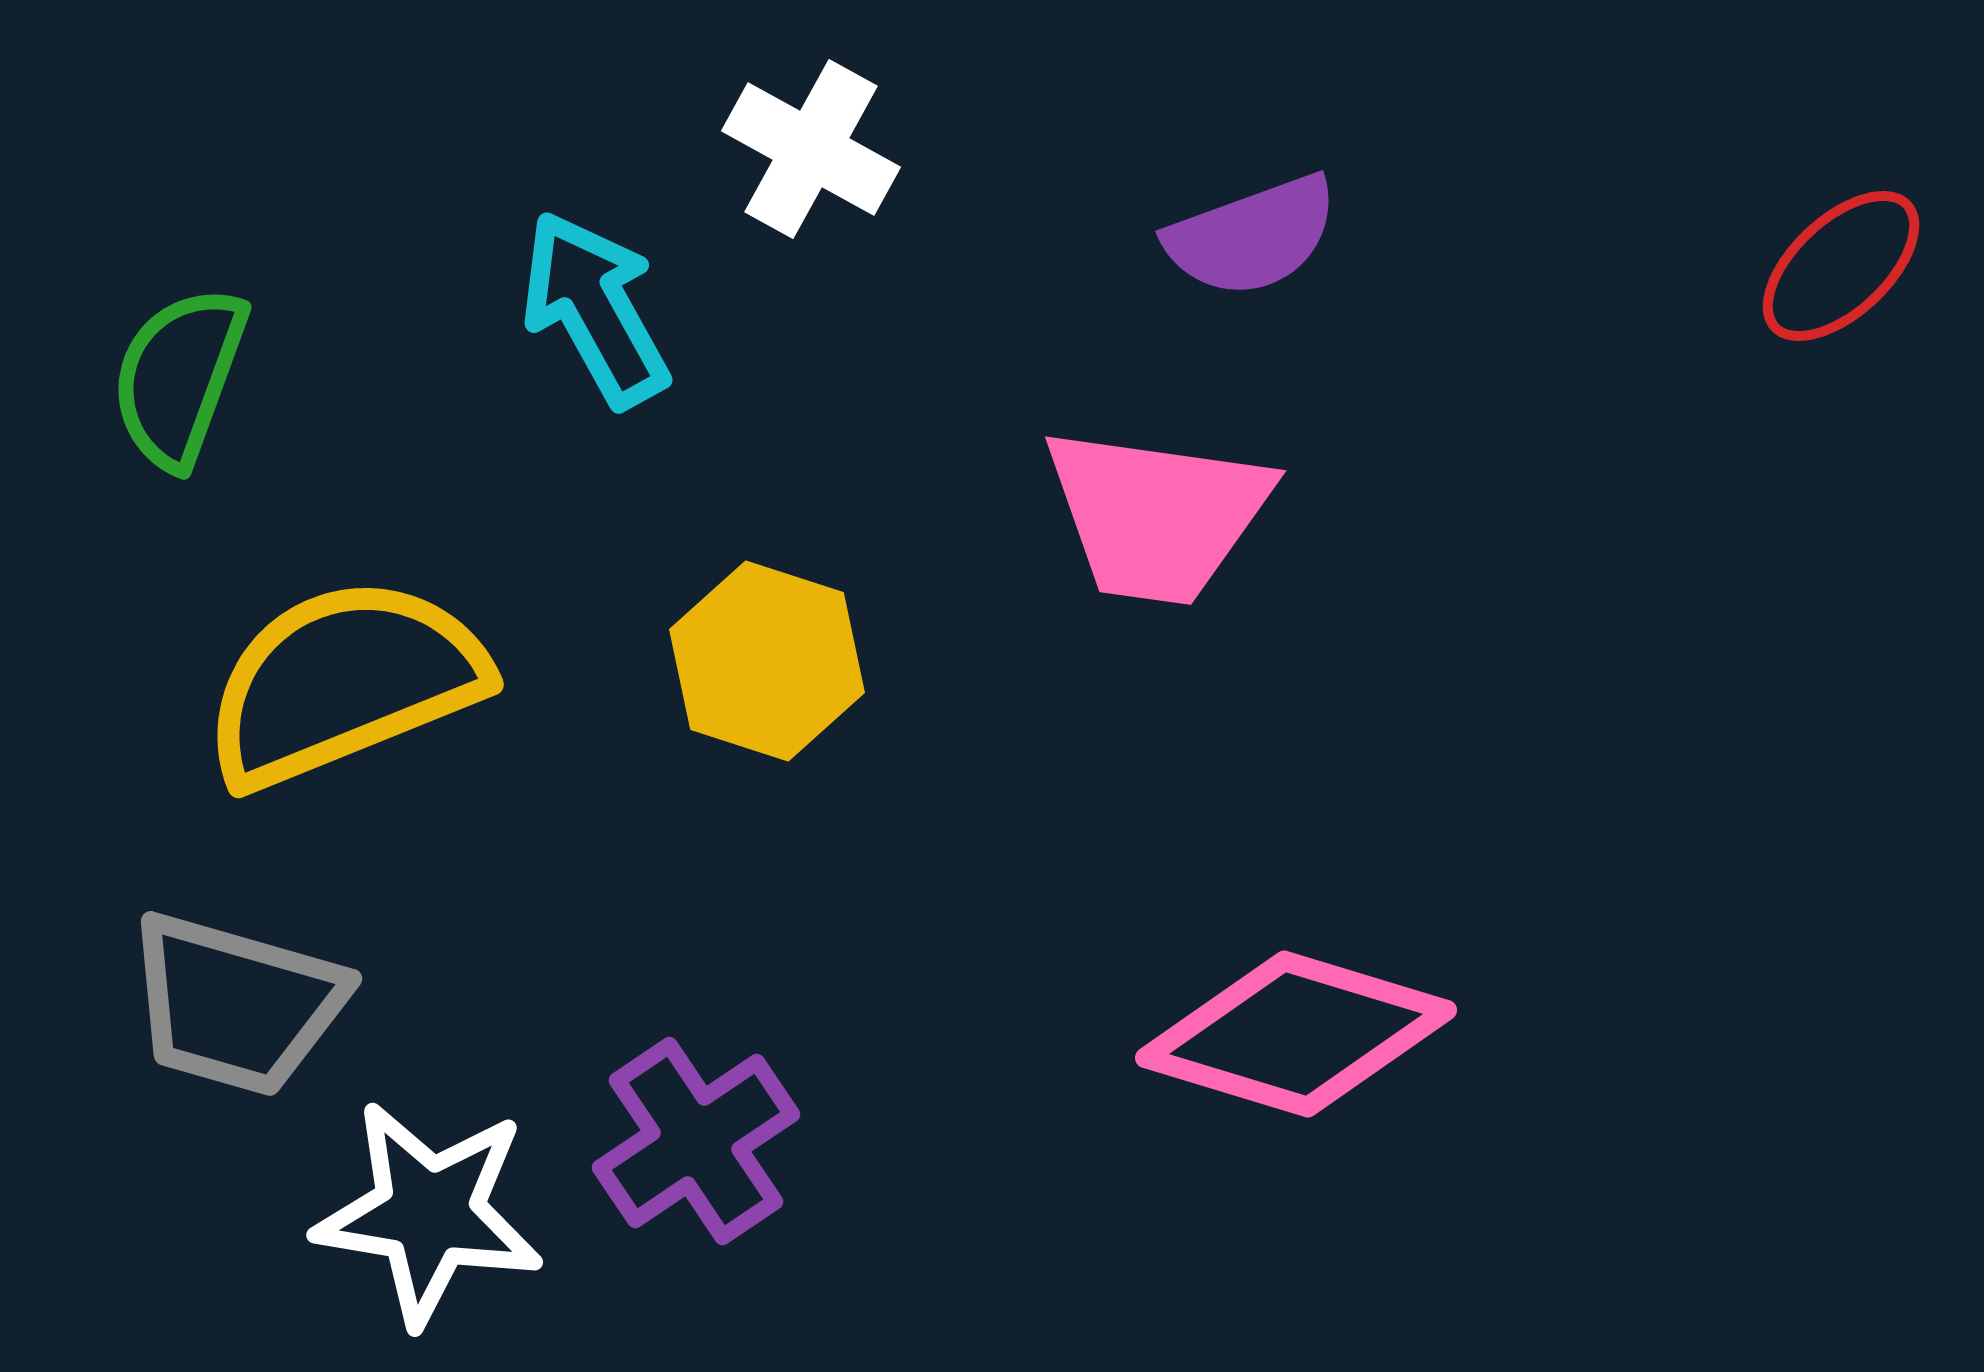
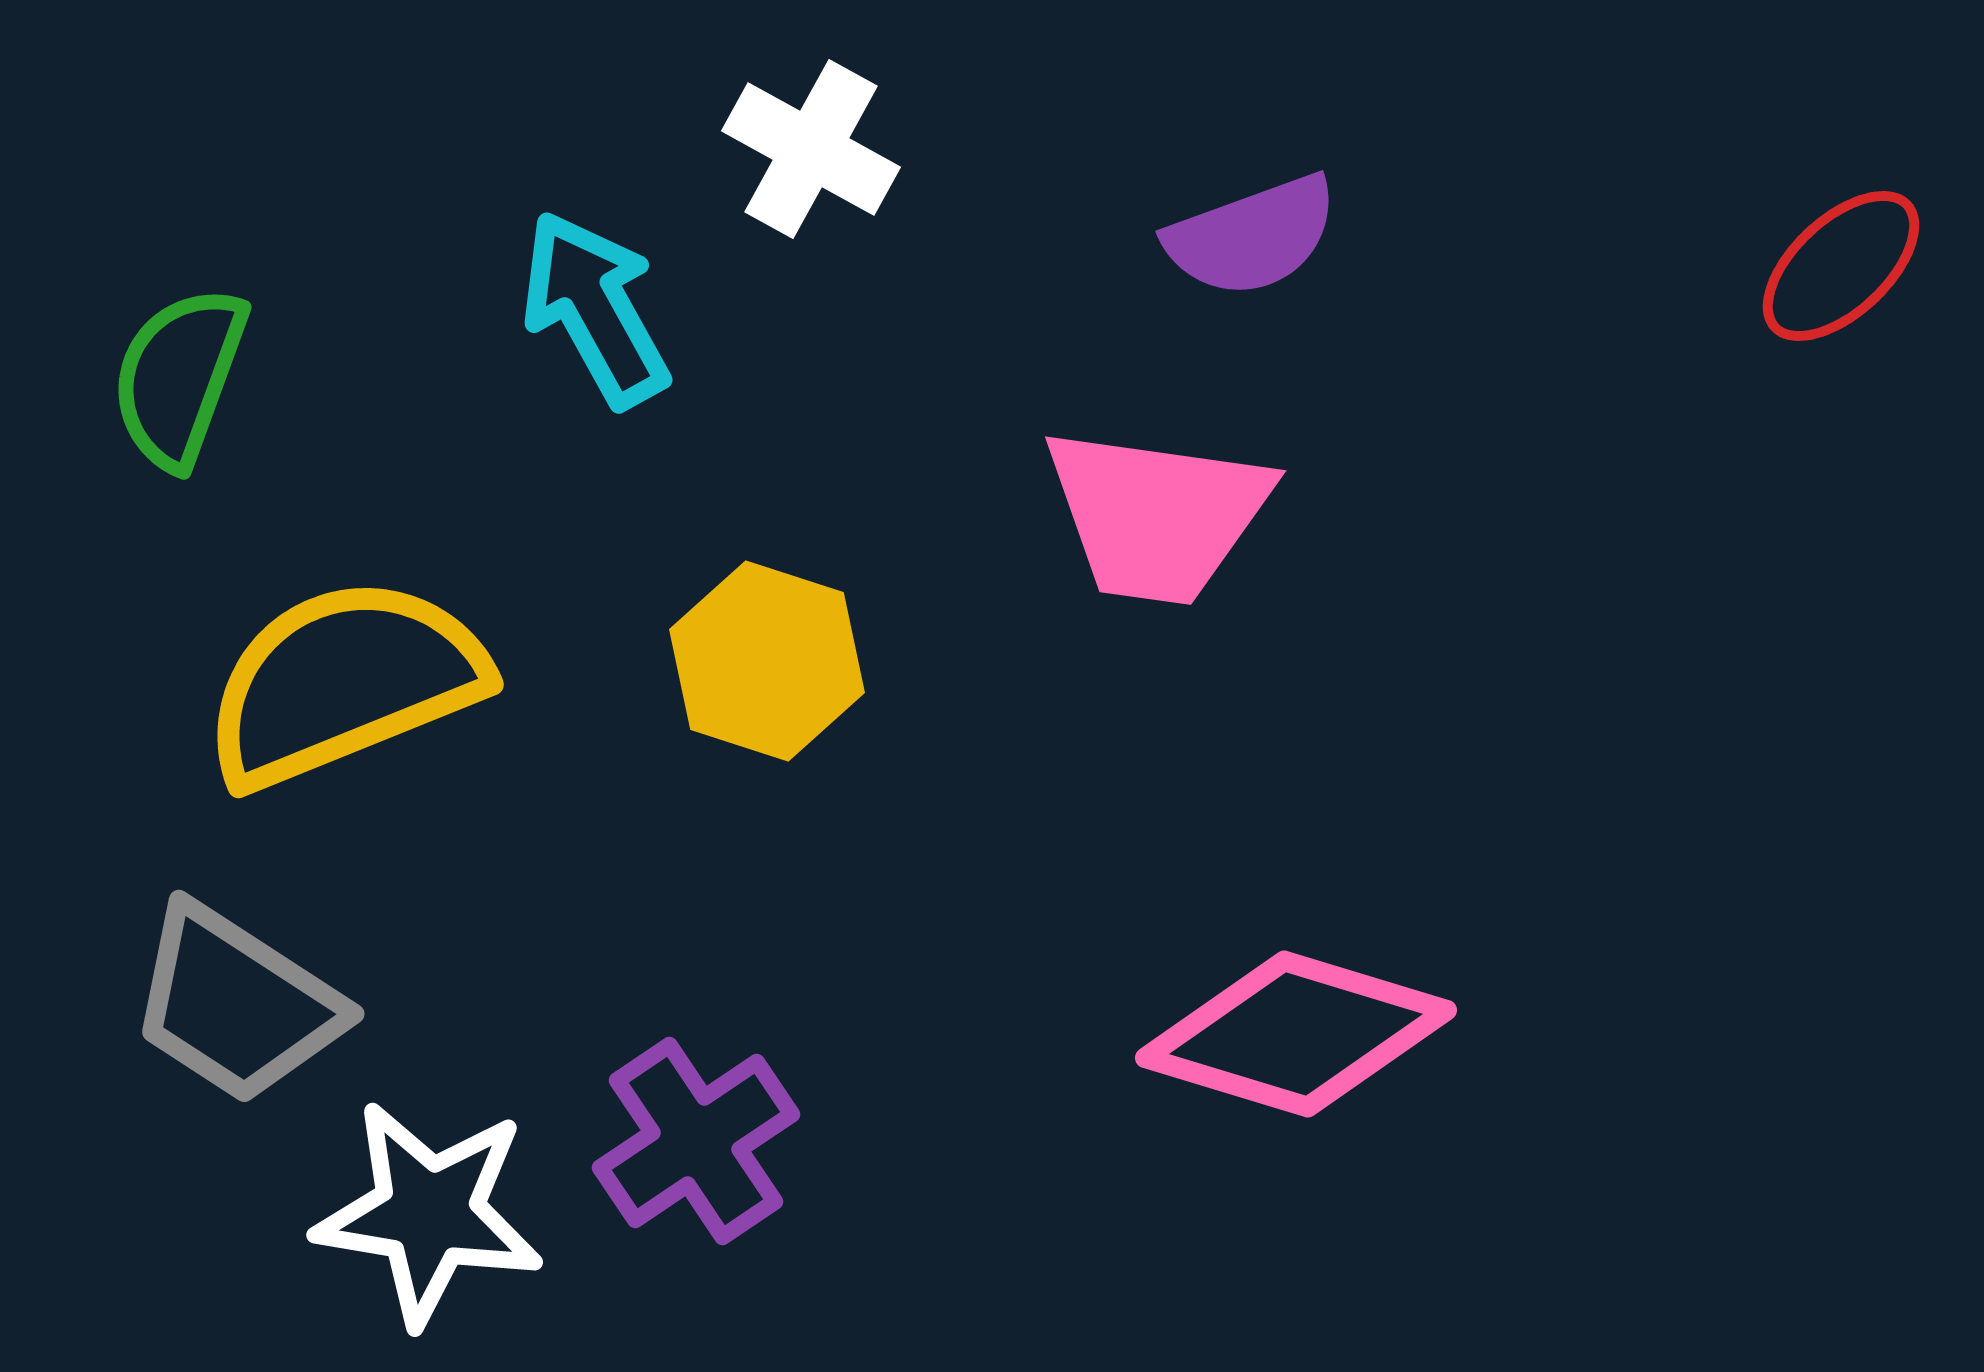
gray trapezoid: rotated 17 degrees clockwise
